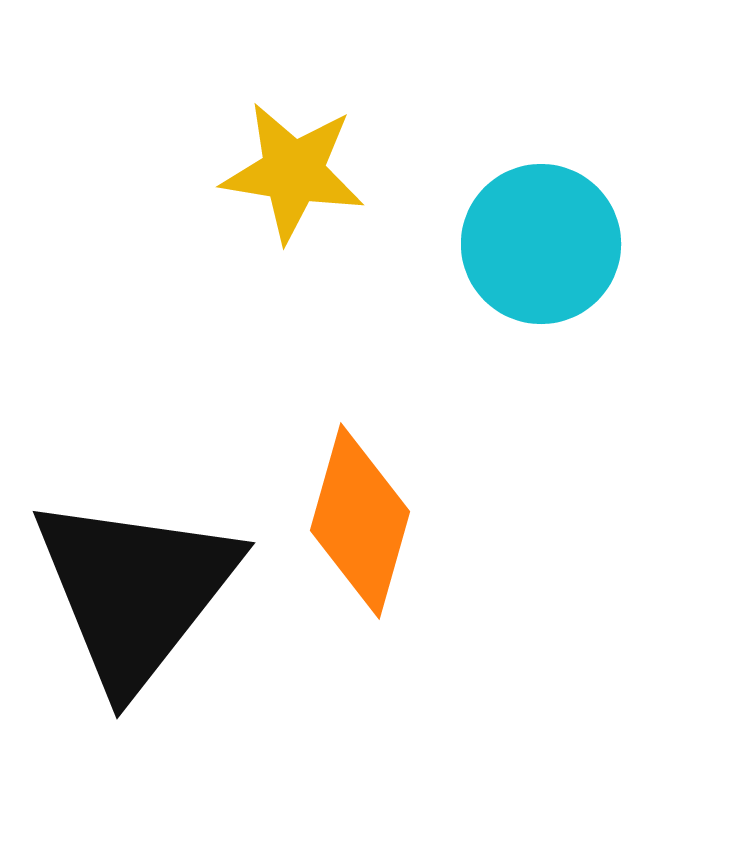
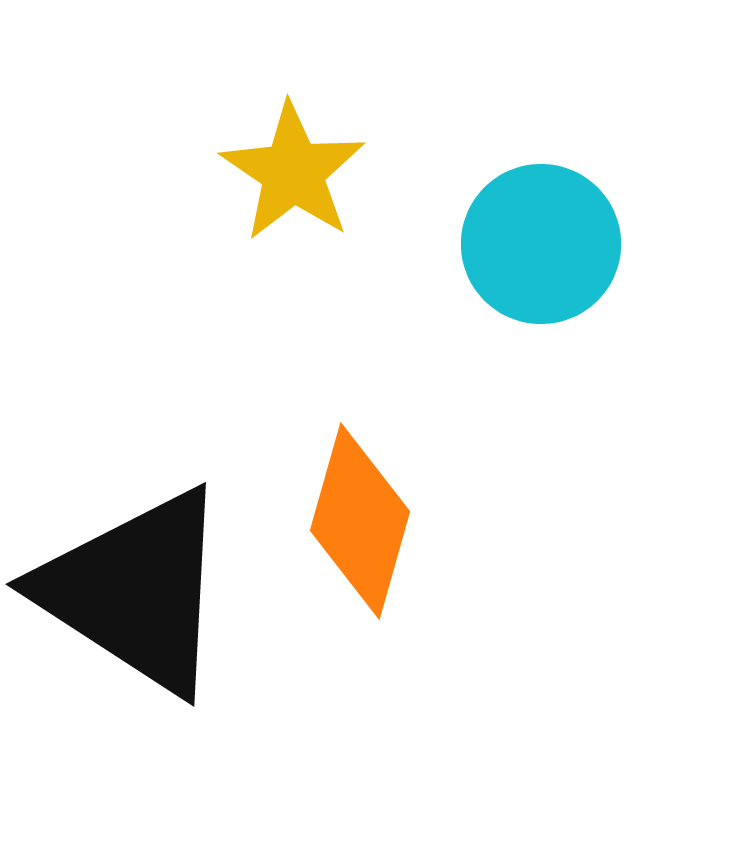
yellow star: rotated 25 degrees clockwise
black triangle: rotated 35 degrees counterclockwise
